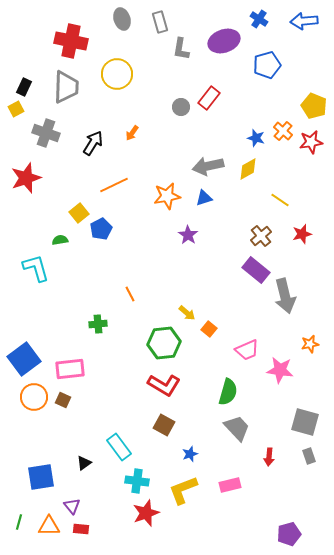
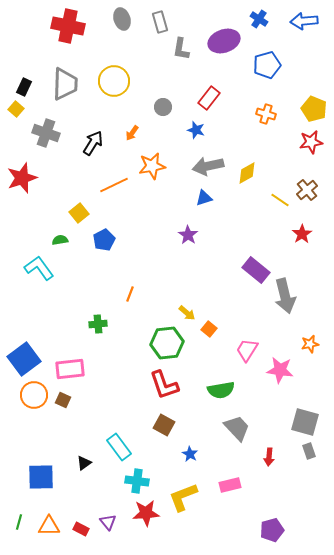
red cross at (71, 41): moved 3 px left, 15 px up
yellow circle at (117, 74): moved 3 px left, 7 px down
gray trapezoid at (66, 87): moved 1 px left, 3 px up
yellow pentagon at (314, 106): moved 3 px down
gray circle at (181, 107): moved 18 px left
yellow square at (16, 109): rotated 21 degrees counterclockwise
orange cross at (283, 131): moved 17 px left, 17 px up; rotated 24 degrees counterclockwise
blue star at (256, 138): moved 60 px left, 8 px up
yellow diamond at (248, 169): moved 1 px left, 4 px down
red star at (26, 178): moved 4 px left
orange star at (167, 196): moved 15 px left, 30 px up
blue pentagon at (101, 229): moved 3 px right, 11 px down
red star at (302, 234): rotated 18 degrees counterclockwise
brown cross at (261, 236): moved 46 px right, 46 px up
cyan L-shape at (36, 268): moved 3 px right; rotated 20 degrees counterclockwise
orange line at (130, 294): rotated 49 degrees clockwise
green hexagon at (164, 343): moved 3 px right
pink trapezoid at (247, 350): rotated 145 degrees clockwise
red L-shape at (164, 385): rotated 40 degrees clockwise
green semicircle at (228, 392): moved 7 px left, 2 px up; rotated 64 degrees clockwise
orange circle at (34, 397): moved 2 px up
blue star at (190, 454): rotated 21 degrees counterclockwise
gray rectangle at (309, 456): moved 5 px up
blue square at (41, 477): rotated 8 degrees clockwise
yellow L-shape at (183, 490): moved 7 px down
purple triangle at (72, 506): moved 36 px right, 16 px down
red star at (146, 513): rotated 16 degrees clockwise
red rectangle at (81, 529): rotated 21 degrees clockwise
purple pentagon at (289, 534): moved 17 px left, 4 px up
